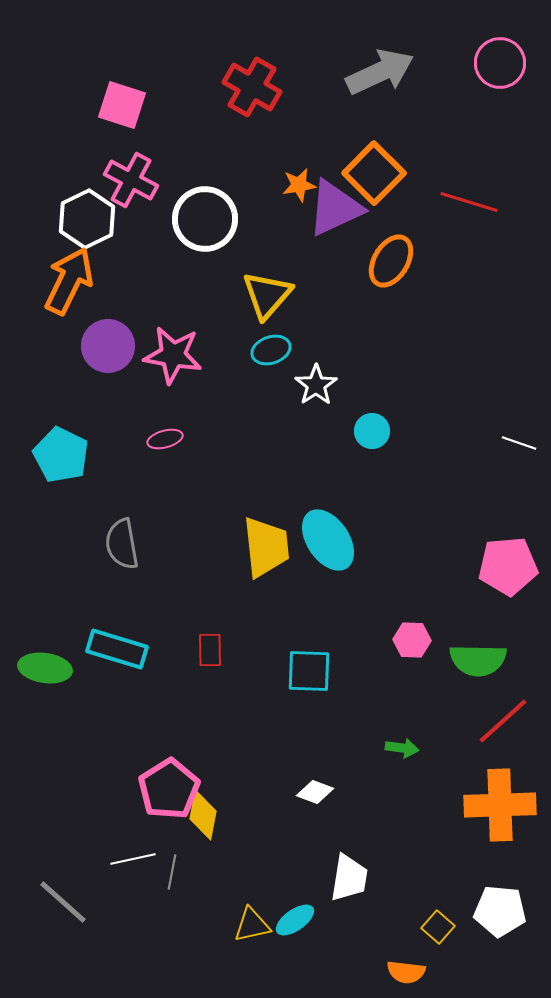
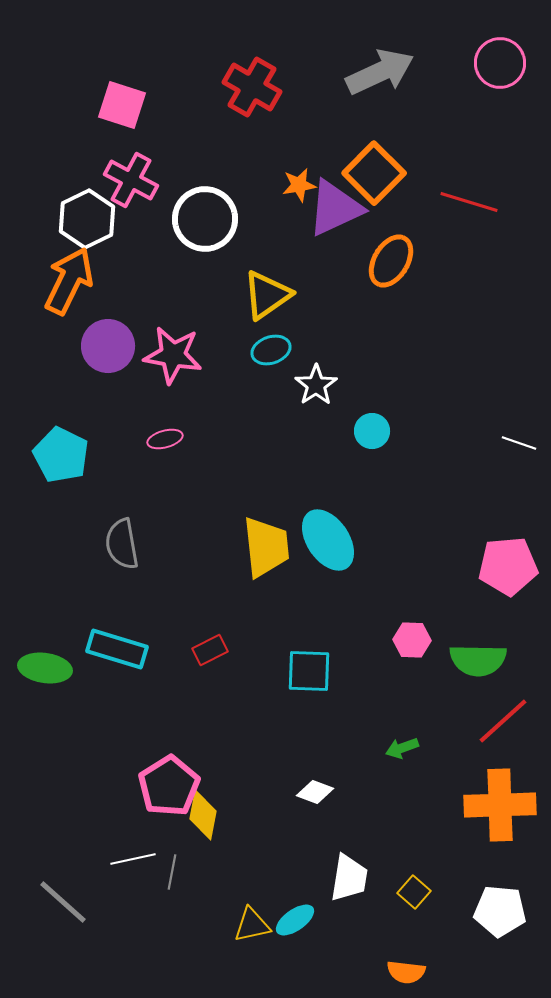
yellow triangle at (267, 295): rotated 14 degrees clockwise
red rectangle at (210, 650): rotated 64 degrees clockwise
green arrow at (402, 748): rotated 152 degrees clockwise
pink pentagon at (169, 789): moved 3 px up
yellow square at (438, 927): moved 24 px left, 35 px up
